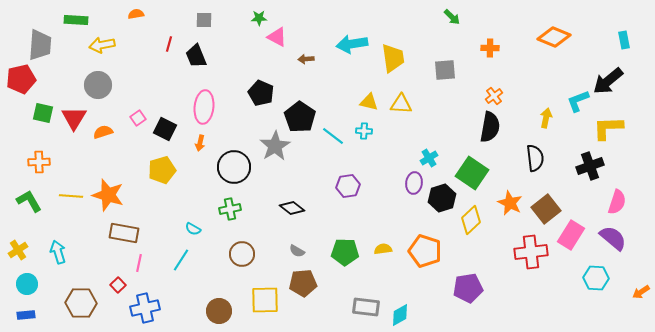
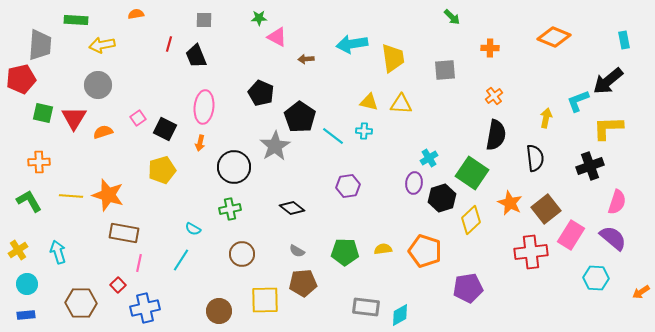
black semicircle at (490, 127): moved 6 px right, 8 px down
